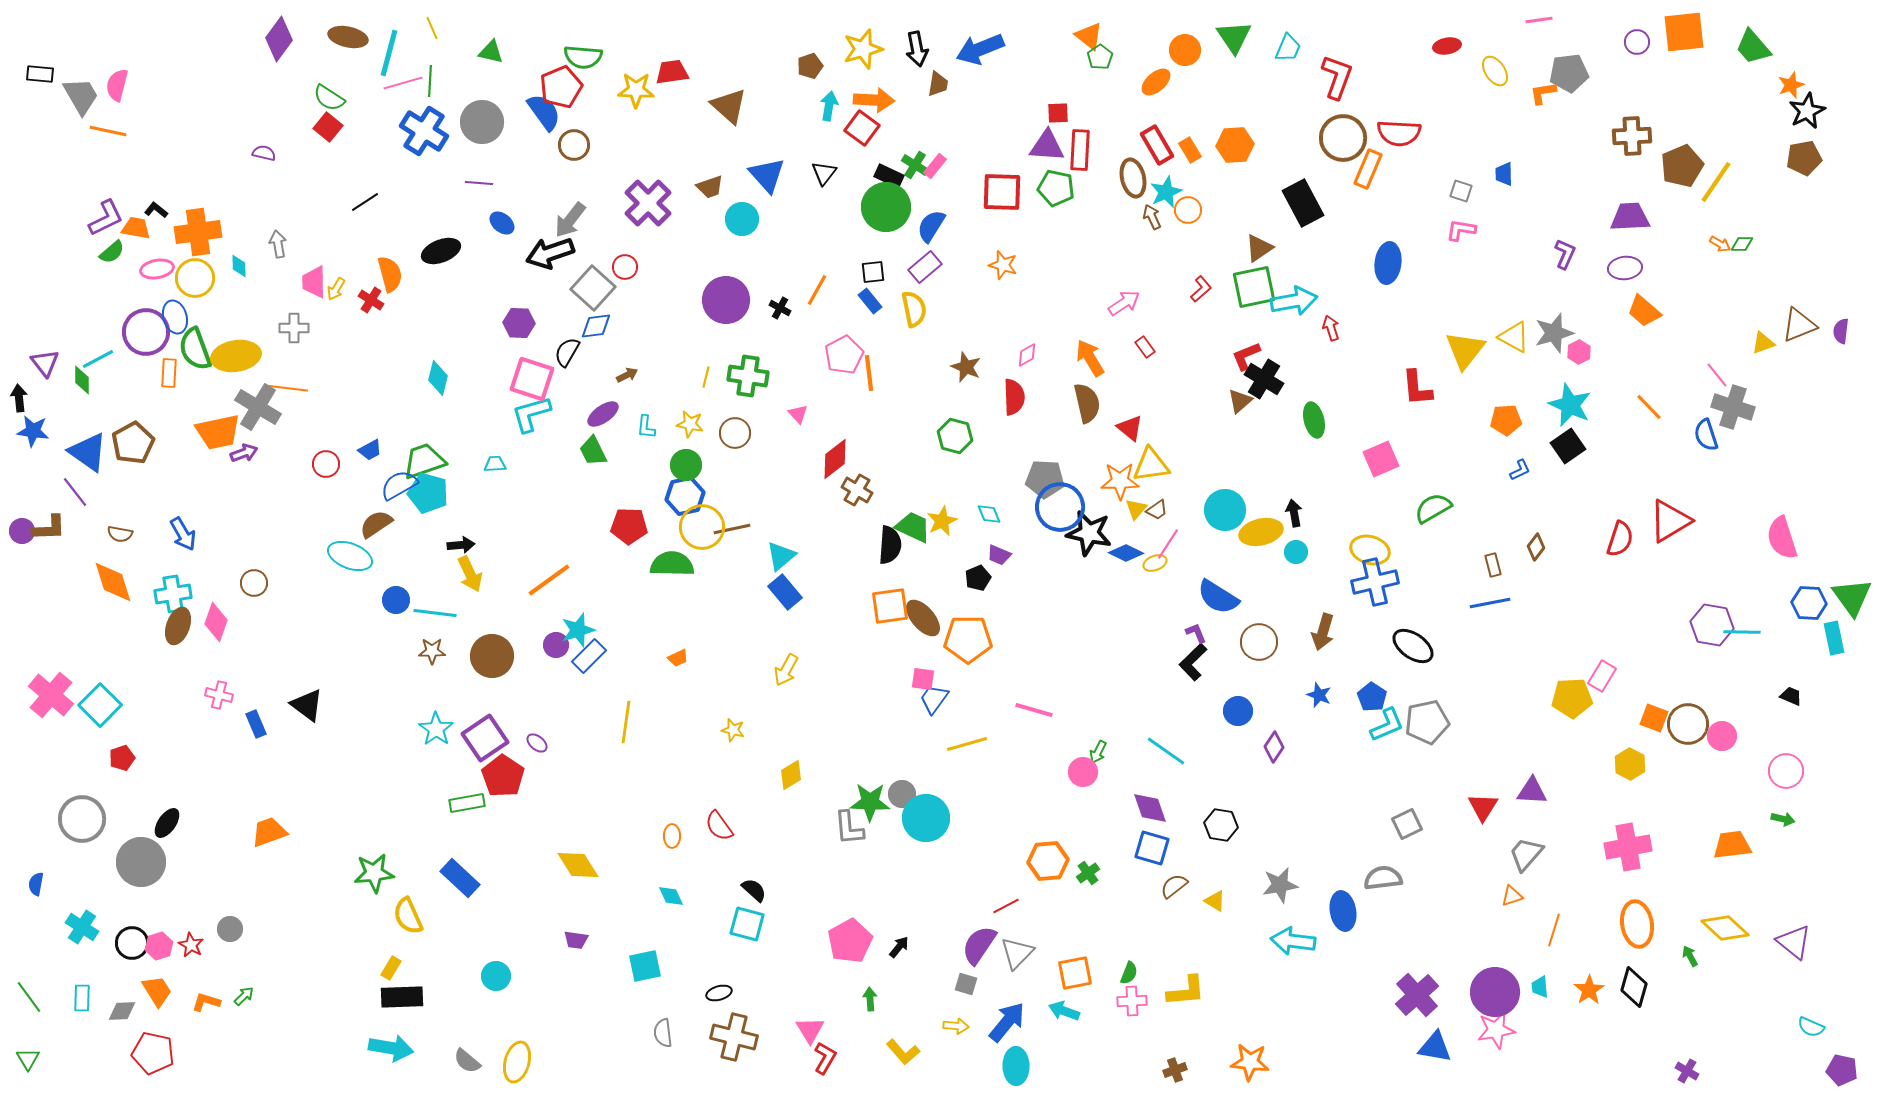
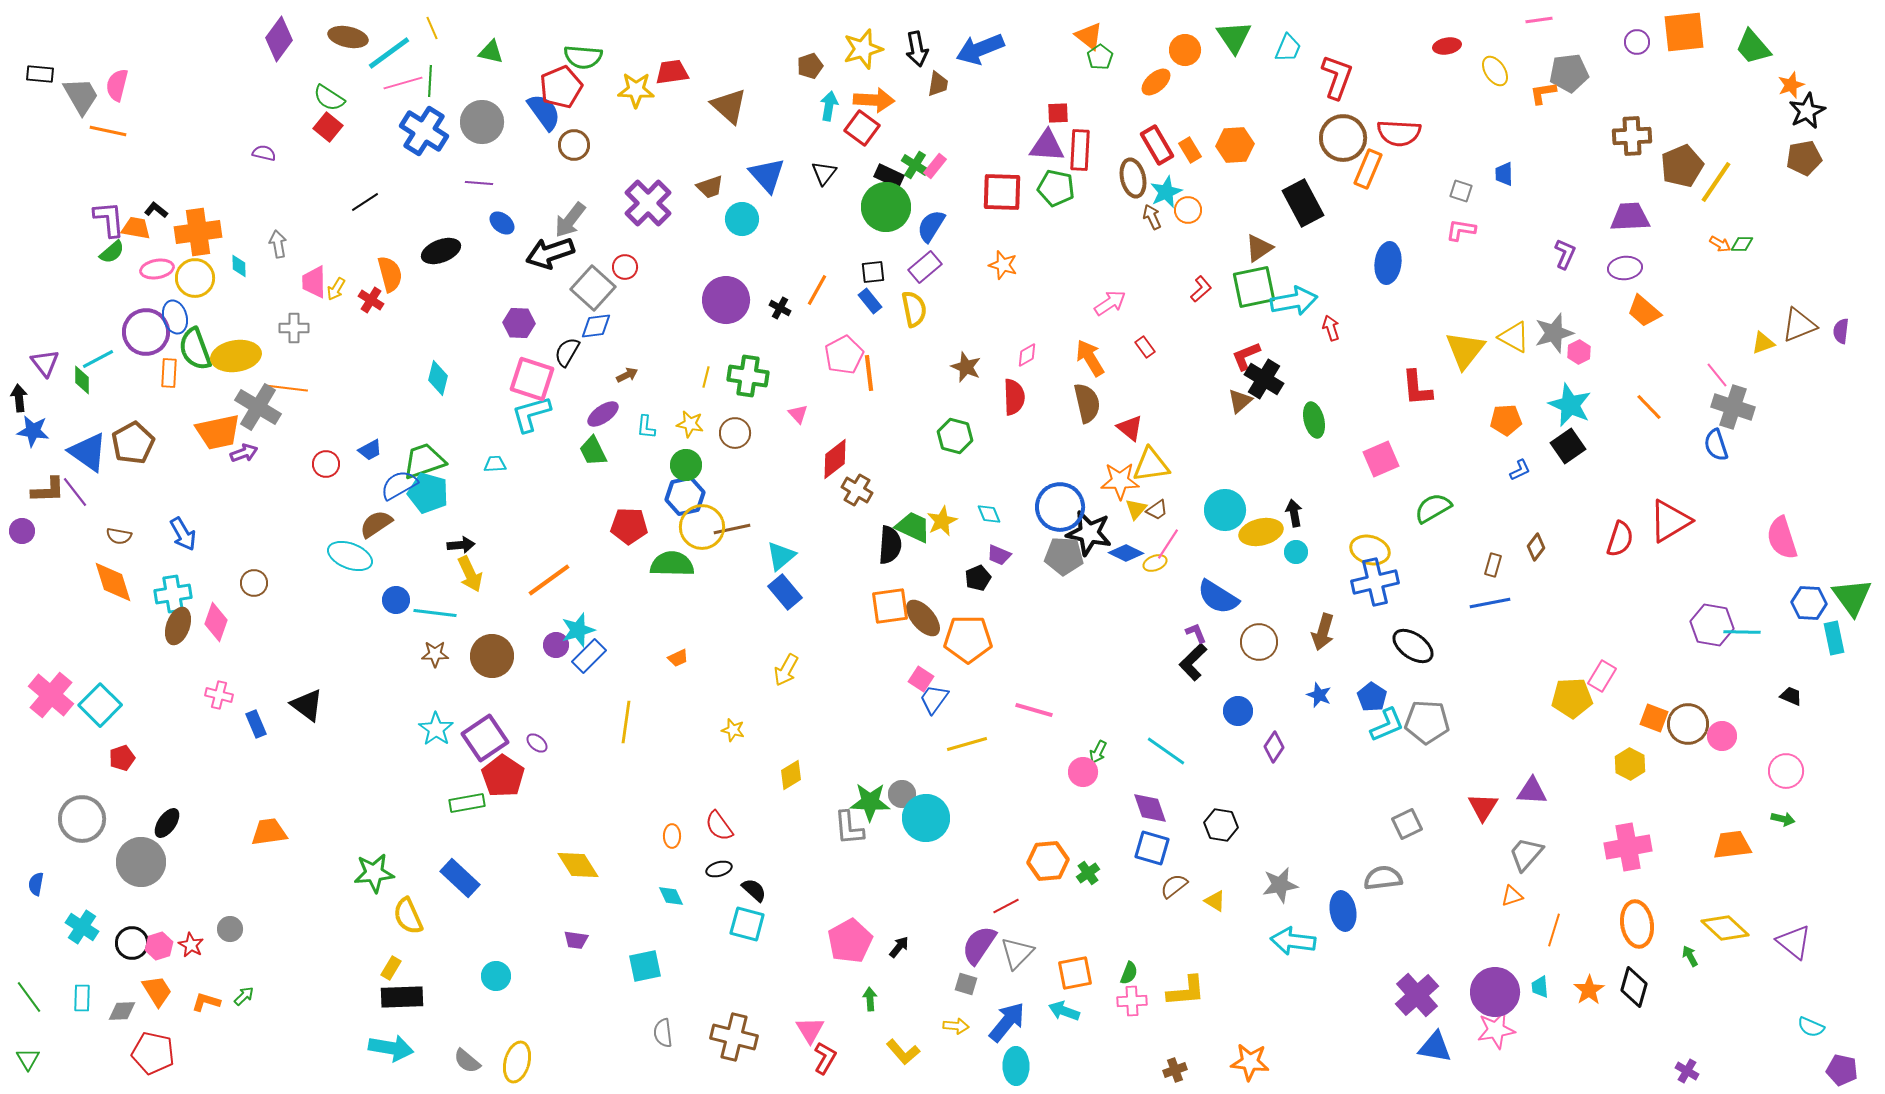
cyan line at (389, 53): rotated 39 degrees clockwise
purple L-shape at (106, 218): moved 3 px right, 1 px down; rotated 69 degrees counterclockwise
pink arrow at (1124, 303): moved 14 px left
blue semicircle at (1706, 435): moved 10 px right, 10 px down
gray pentagon at (1045, 479): moved 19 px right, 77 px down
brown L-shape at (49, 528): moved 1 px left, 38 px up
brown semicircle at (120, 534): moved 1 px left, 2 px down
brown rectangle at (1493, 565): rotated 30 degrees clockwise
brown star at (432, 651): moved 3 px right, 3 px down
pink square at (923, 679): moved 2 px left; rotated 25 degrees clockwise
gray pentagon at (1427, 722): rotated 15 degrees clockwise
orange trapezoid at (269, 832): rotated 12 degrees clockwise
black ellipse at (719, 993): moved 124 px up
